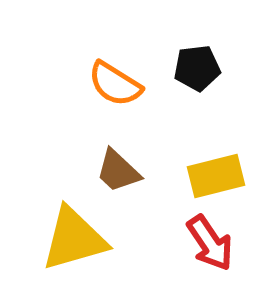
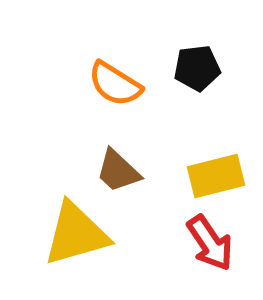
yellow triangle: moved 2 px right, 5 px up
